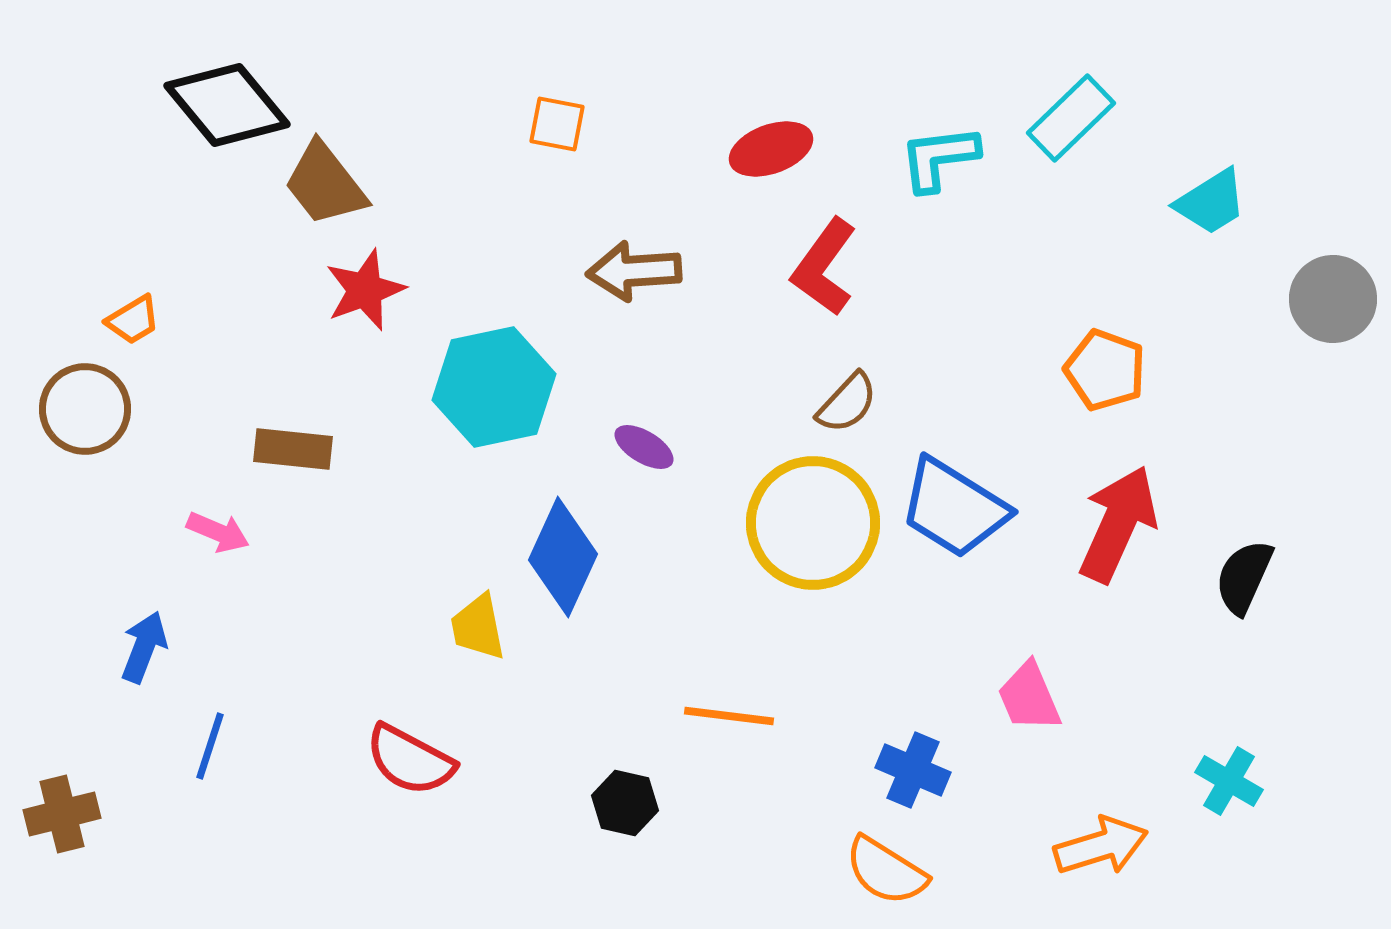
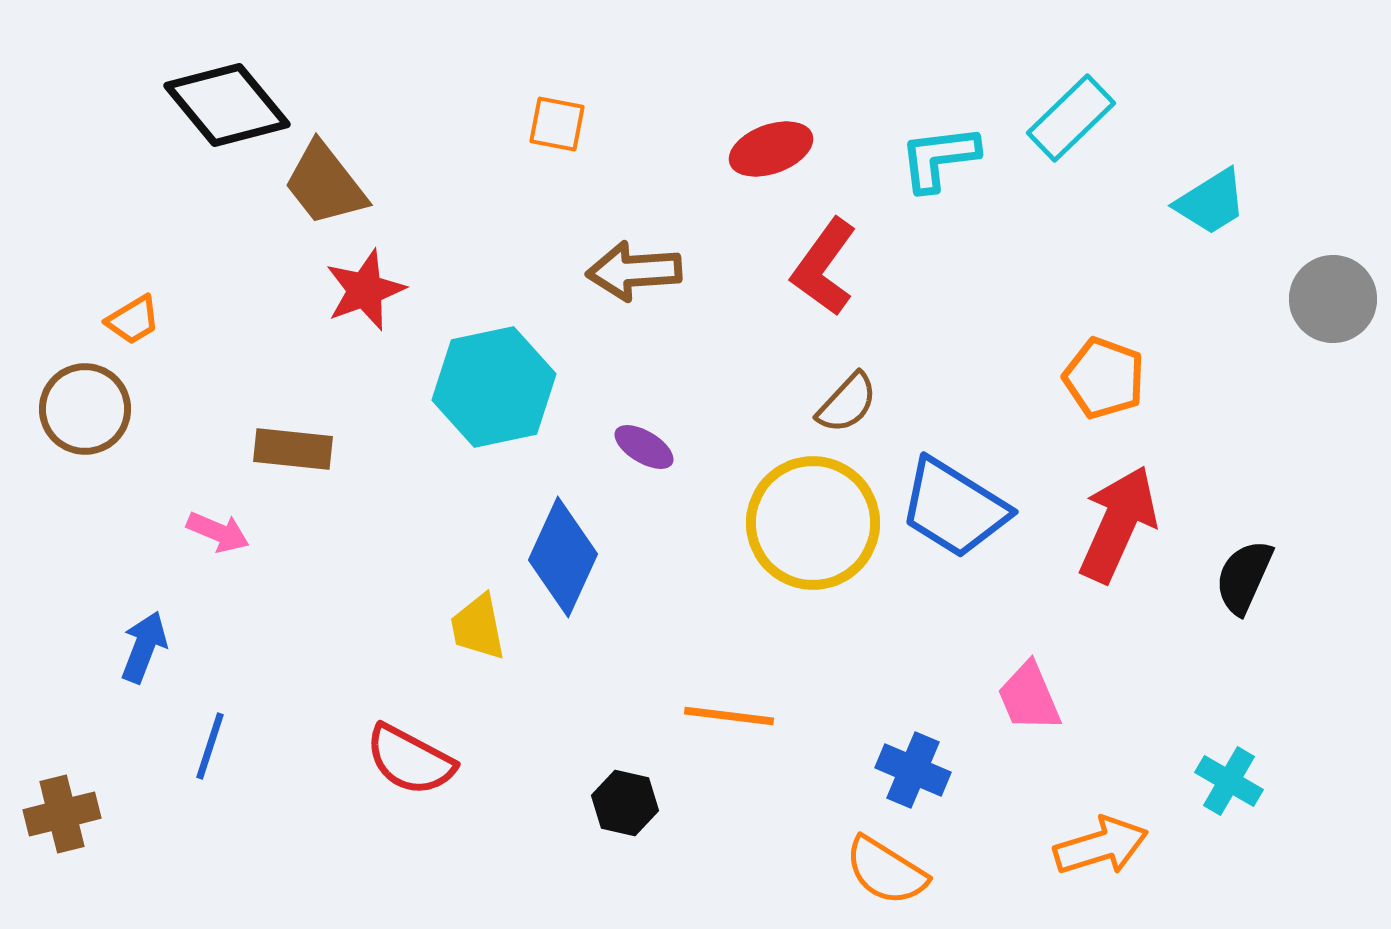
orange pentagon: moved 1 px left, 8 px down
